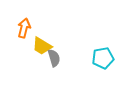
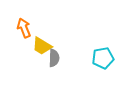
orange arrow: rotated 36 degrees counterclockwise
gray semicircle: rotated 18 degrees clockwise
